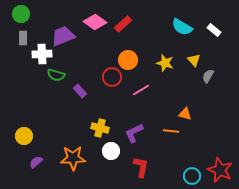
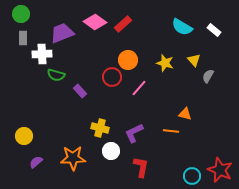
purple trapezoid: moved 1 px left, 3 px up
pink line: moved 2 px left, 2 px up; rotated 18 degrees counterclockwise
